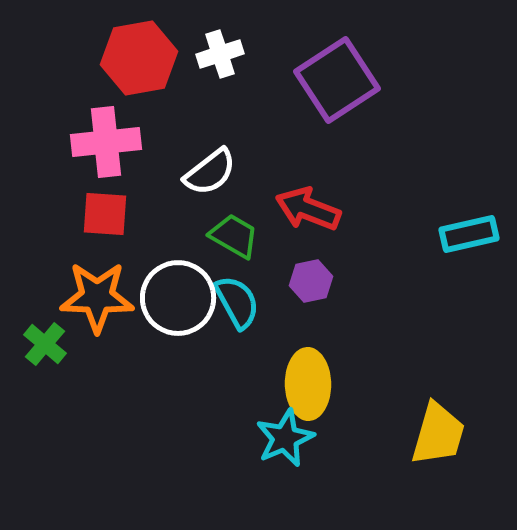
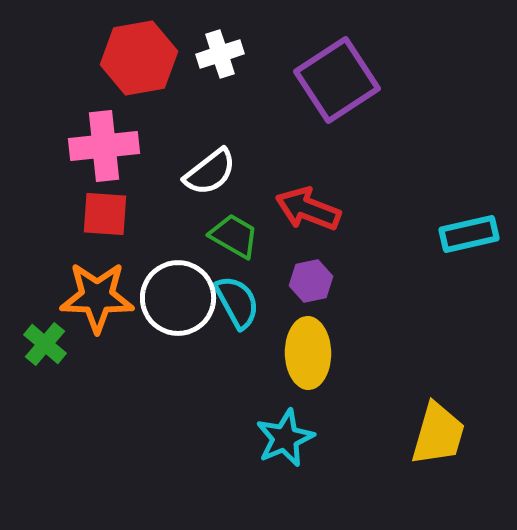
pink cross: moved 2 px left, 4 px down
yellow ellipse: moved 31 px up
